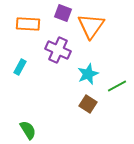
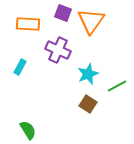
orange triangle: moved 5 px up
